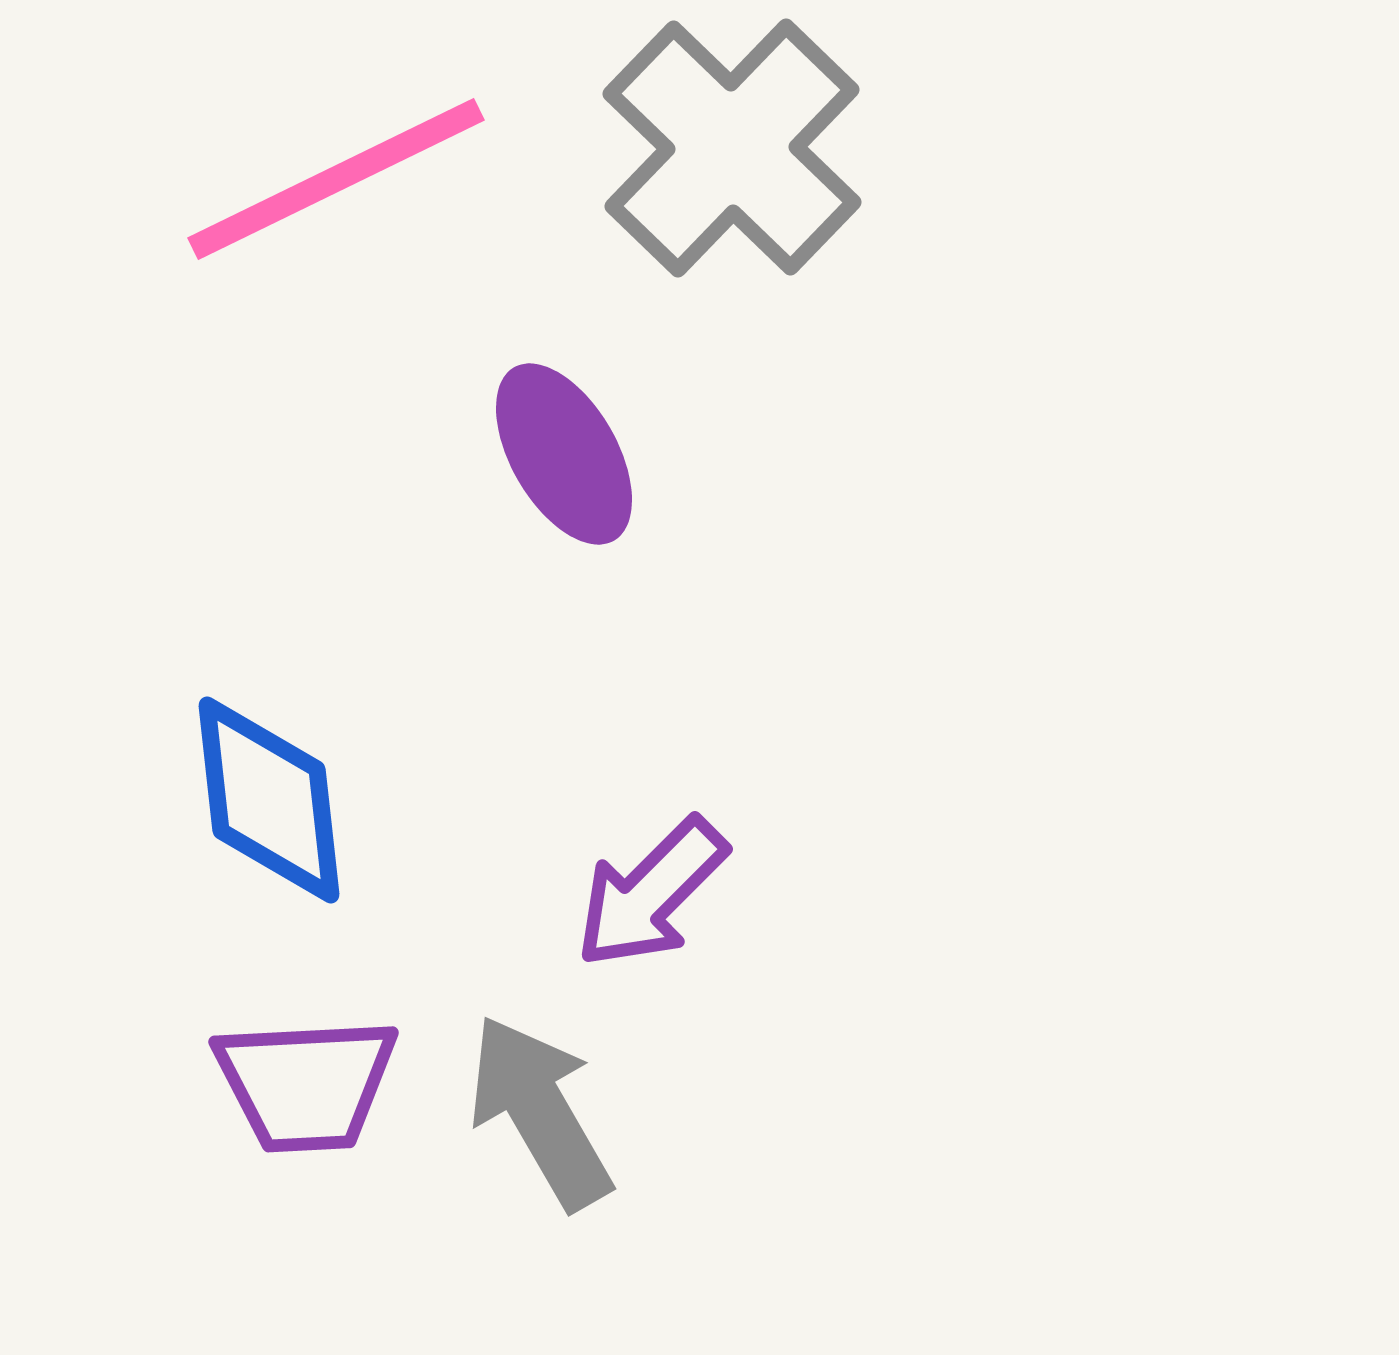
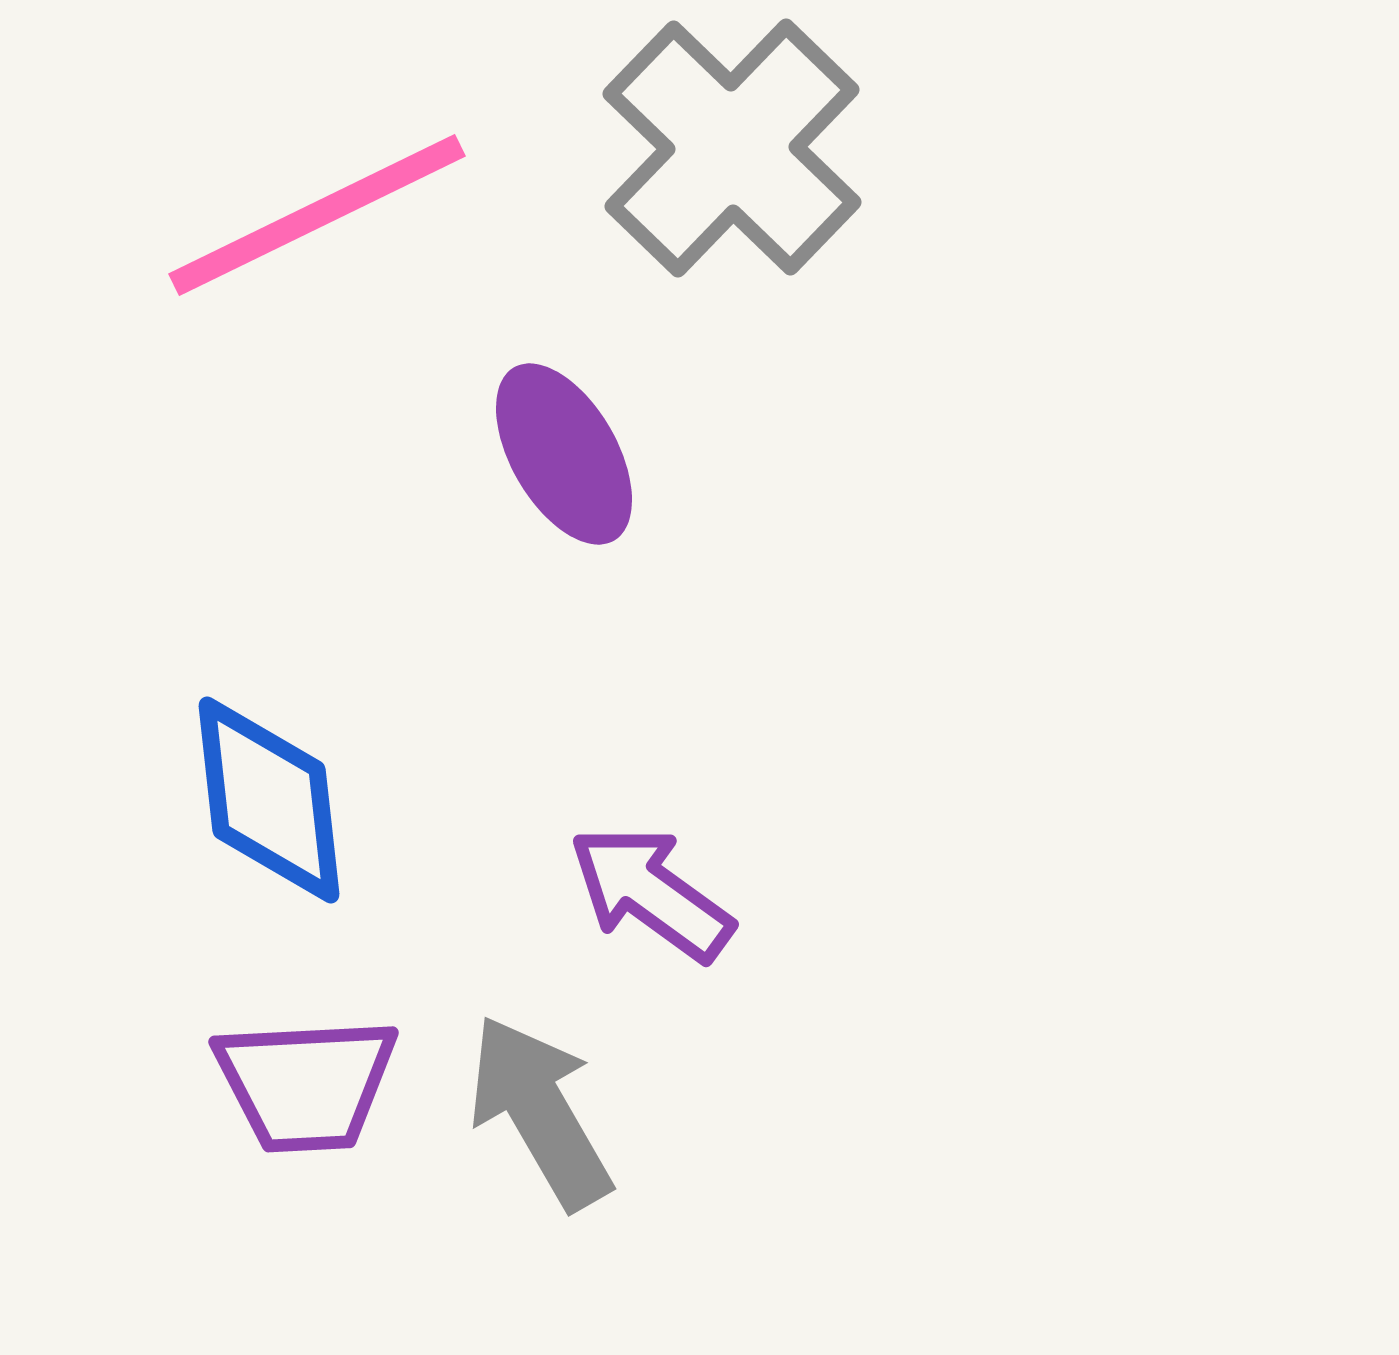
pink line: moved 19 px left, 36 px down
purple arrow: rotated 81 degrees clockwise
